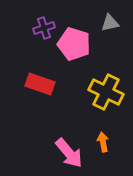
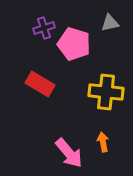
red rectangle: rotated 12 degrees clockwise
yellow cross: rotated 20 degrees counterclockwise
